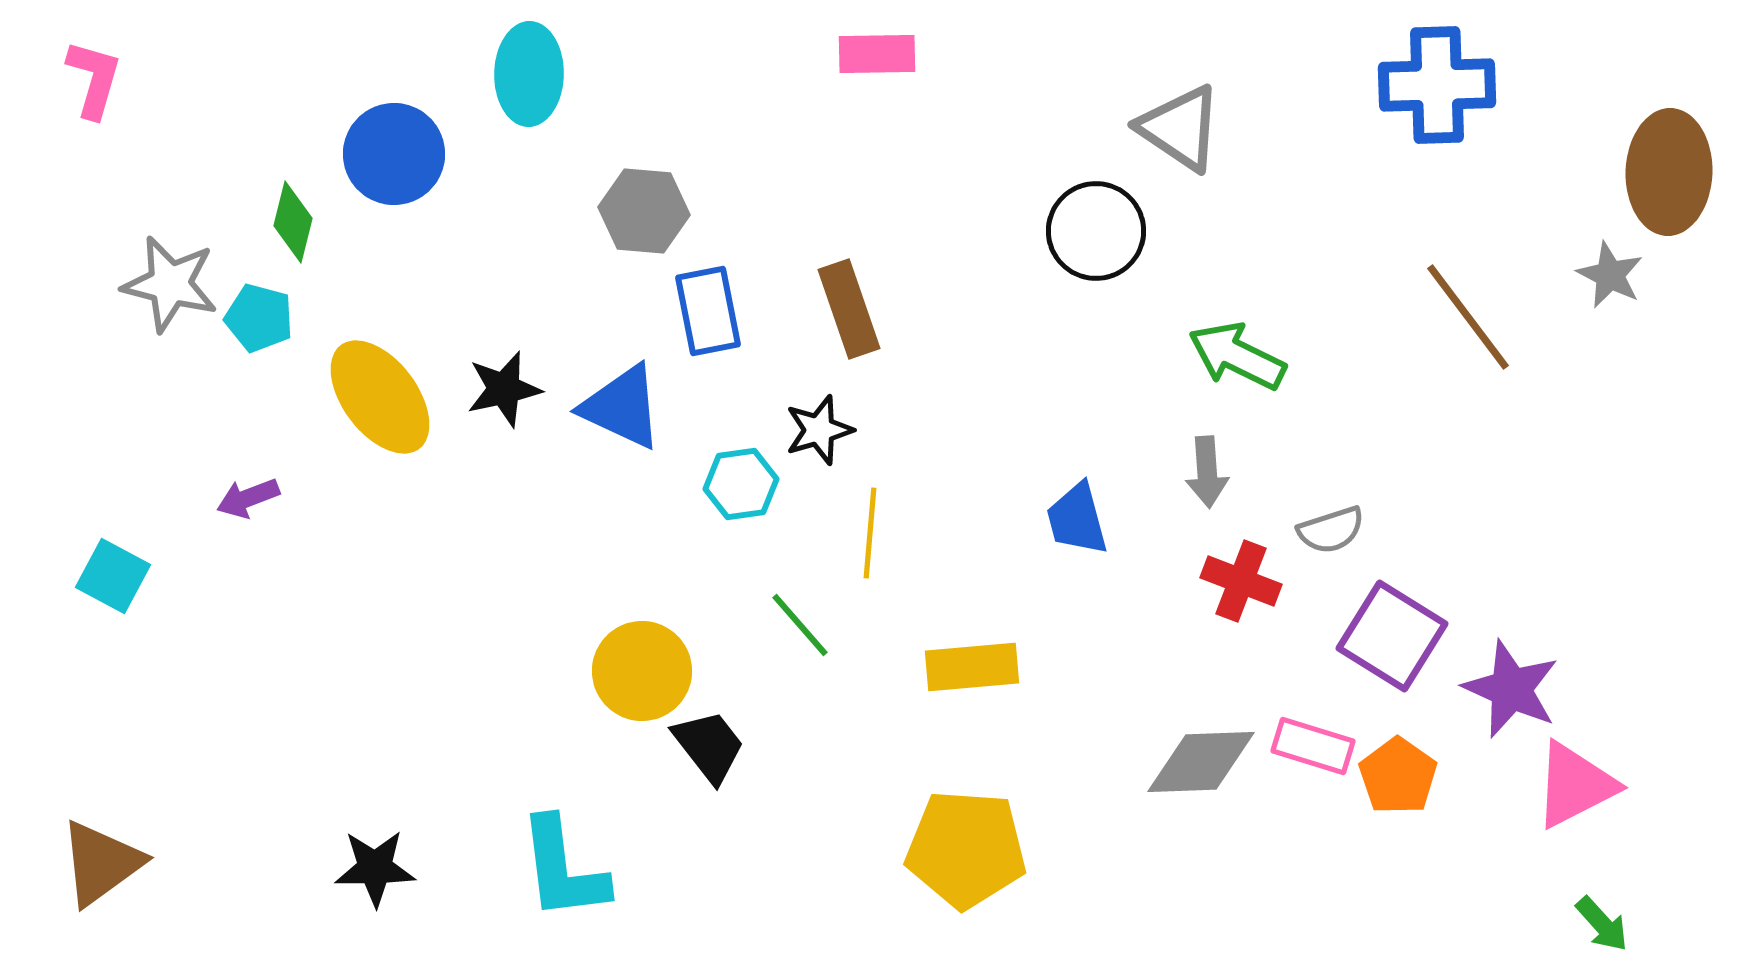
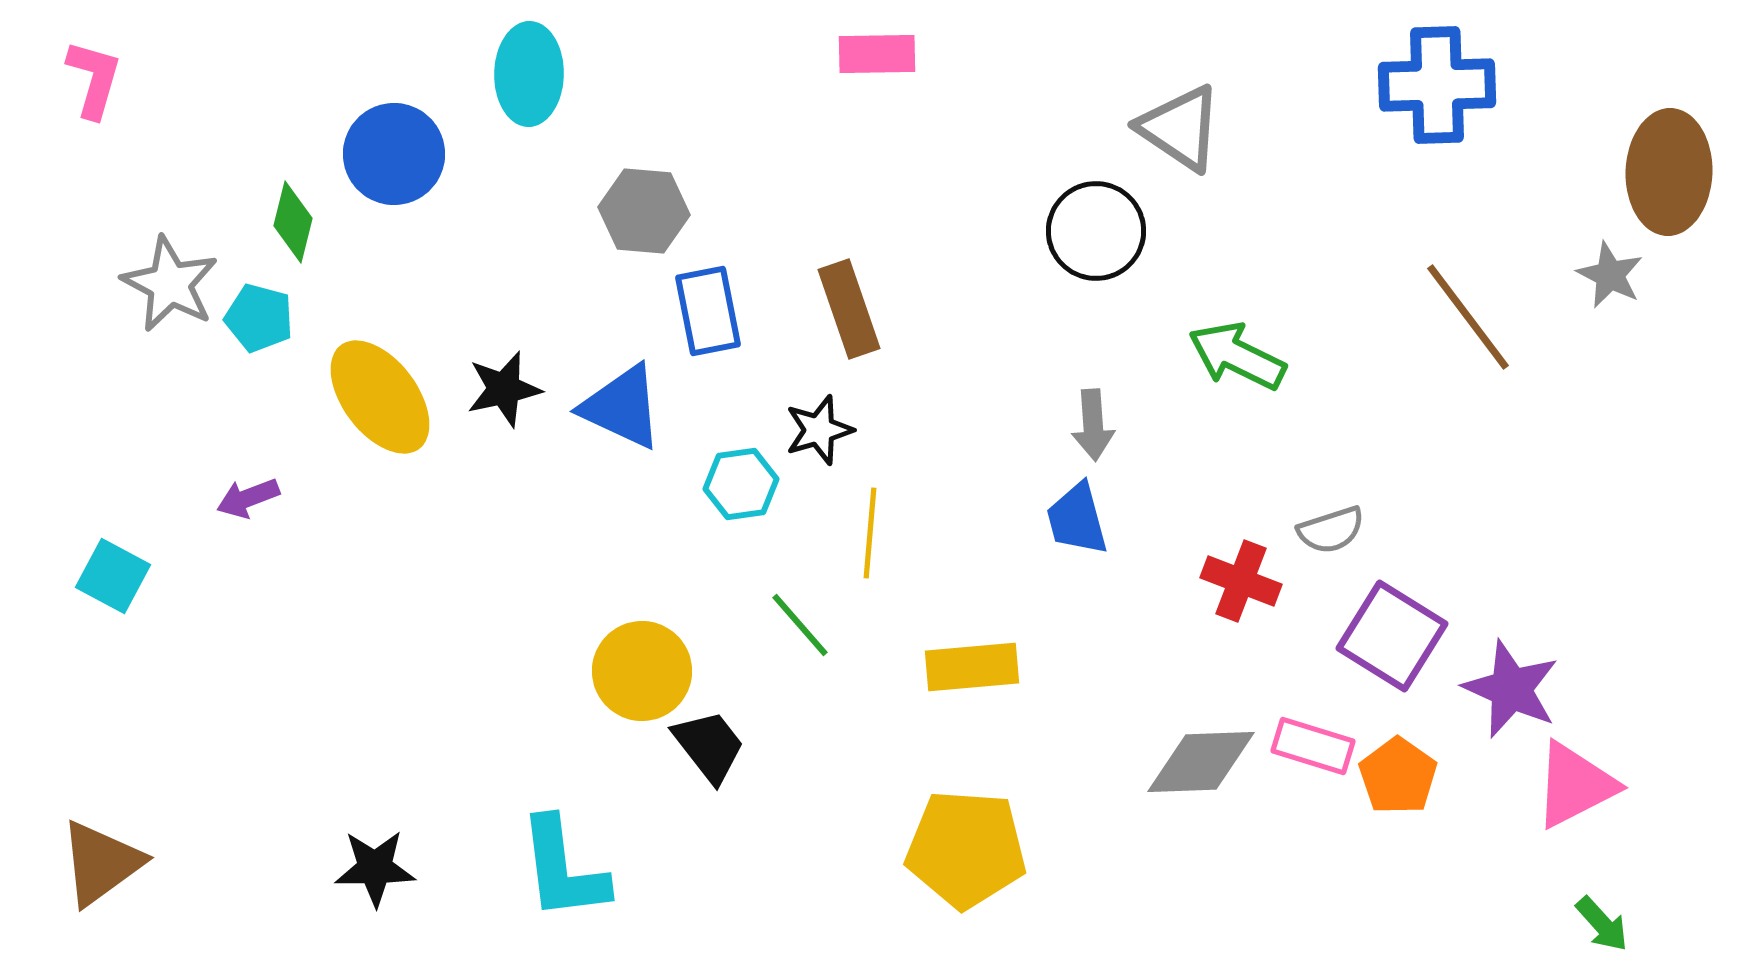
gray star at (170, 284): rotated 14 degrees clockwise
gray arrow at (1207, 472): moved 114 px left, 47 px up
